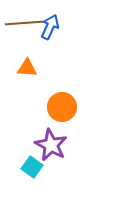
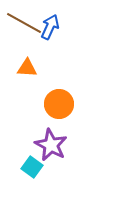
brown line: rotated 33 degrees clockwise
orange circle: moved 3 px left, 3 px up
